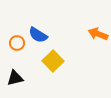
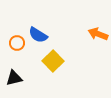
black triangle: moved 1 px left
